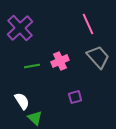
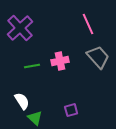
pink cross: rotated 12 degrees clockwise
purple square: moved 4 px left, 13 px down
